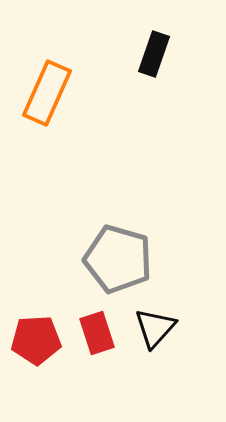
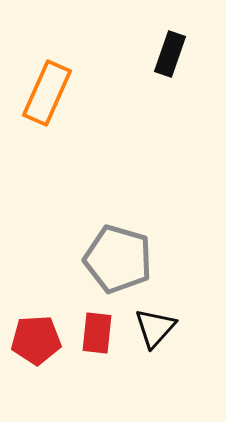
black rectangle: moved 16 px right
red rectangle: rotated 24 degrees clockwise
